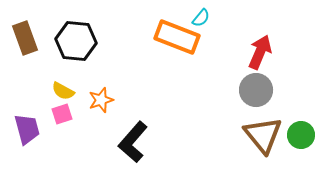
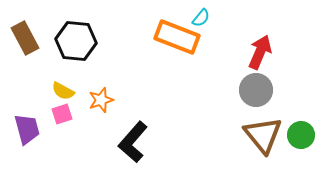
brown rectangle: rotated 8 degrees counterclockwise
